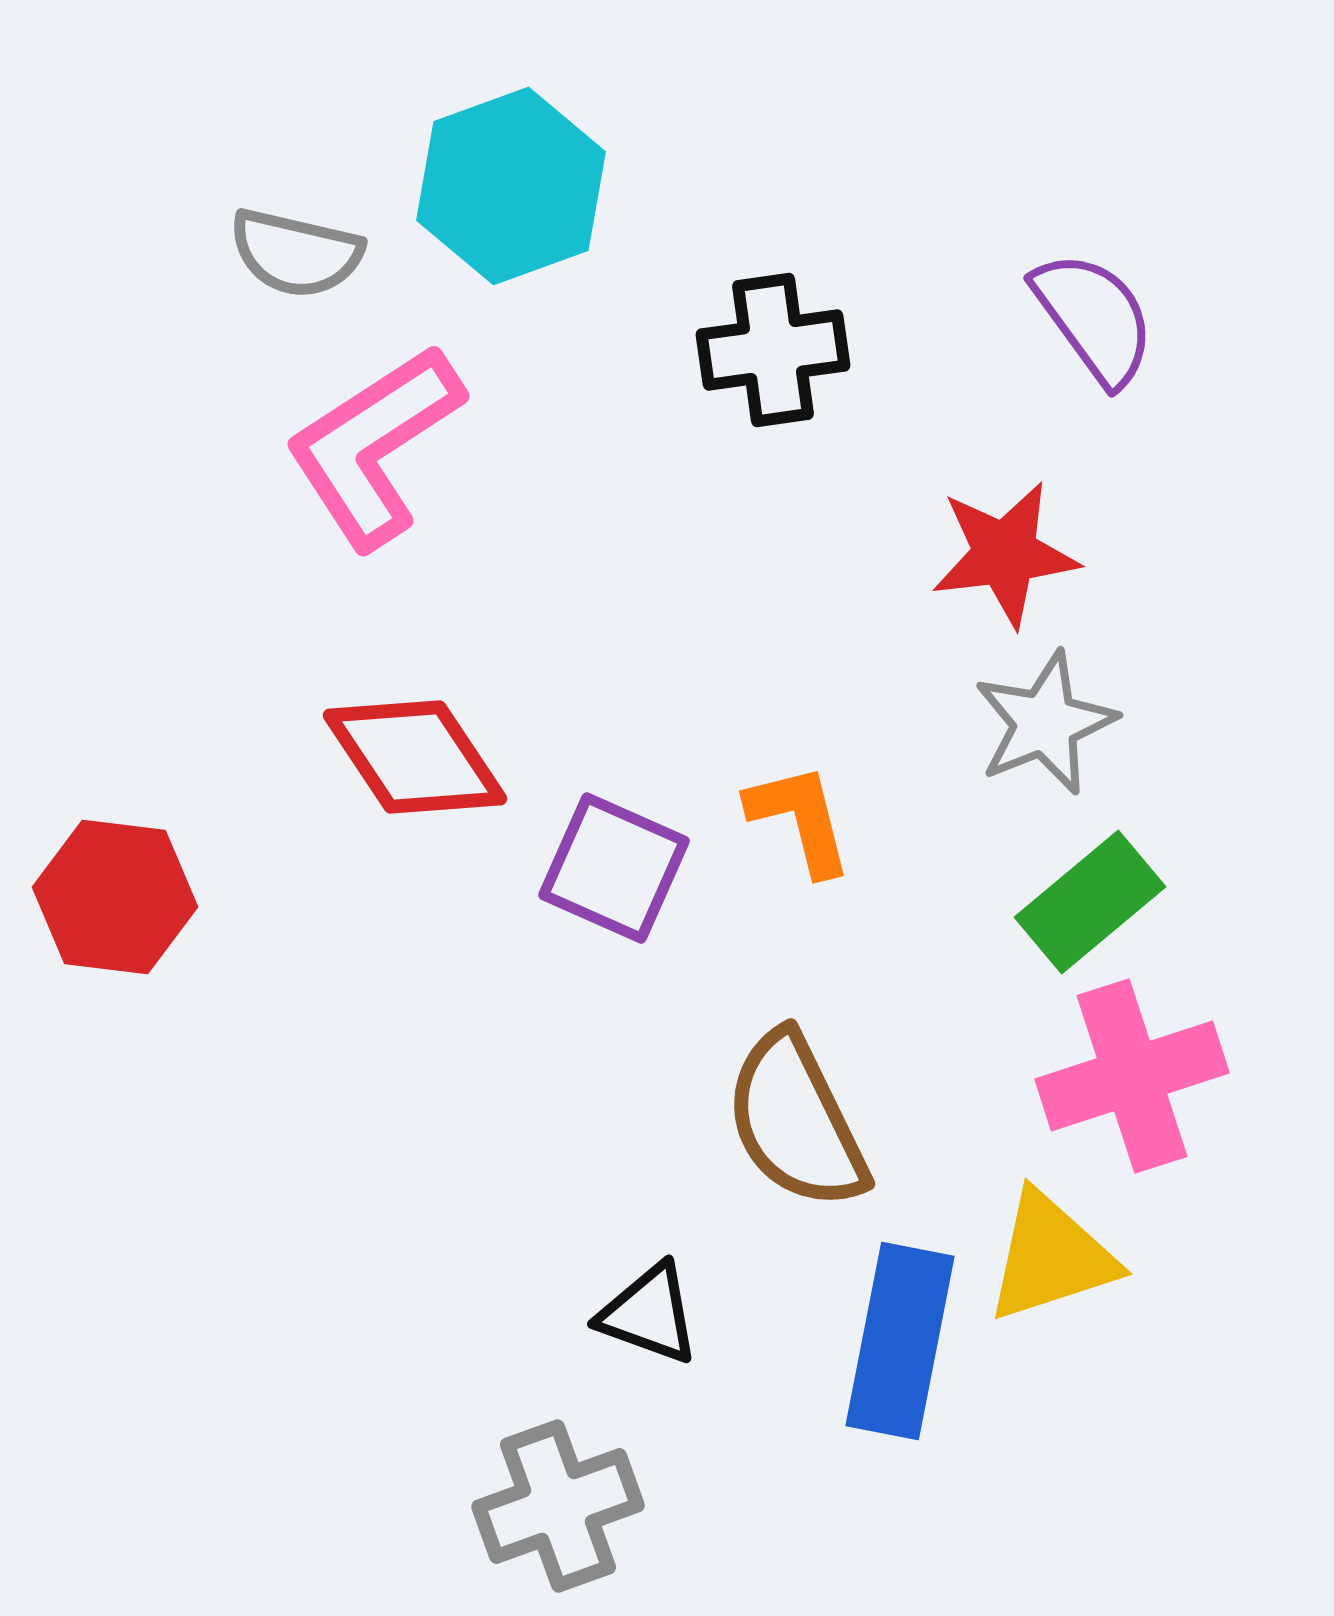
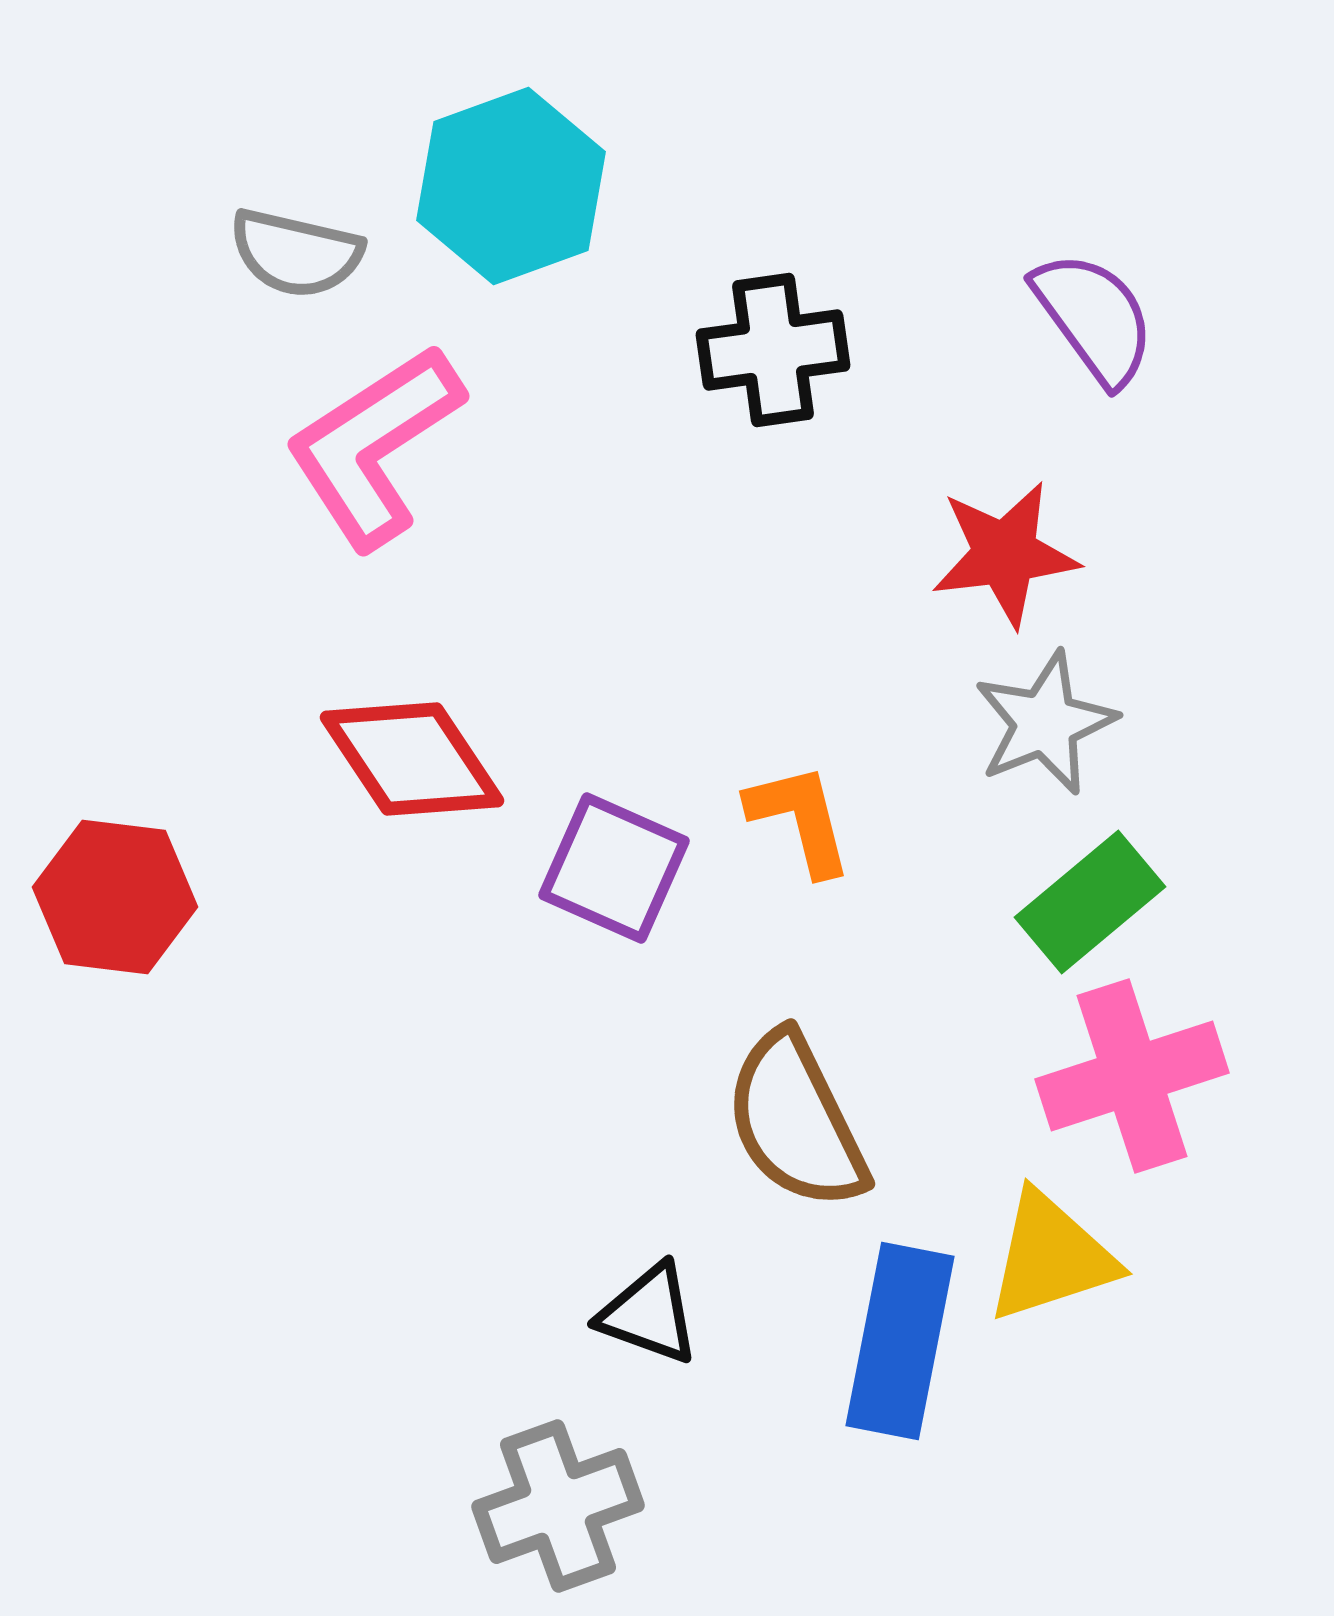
red diamond: moved 3 px left, 2 px down
